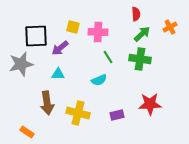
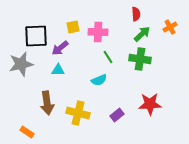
yellow square: rotated 24 degrees counterclockwise
cyan triangle: moved 4 px up
purple rectangle: rotated 24 degrees counterclockwise
